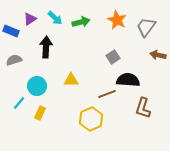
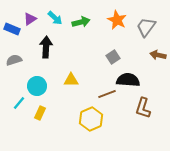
blue rectangle: moved 1 px right, 2 px up
